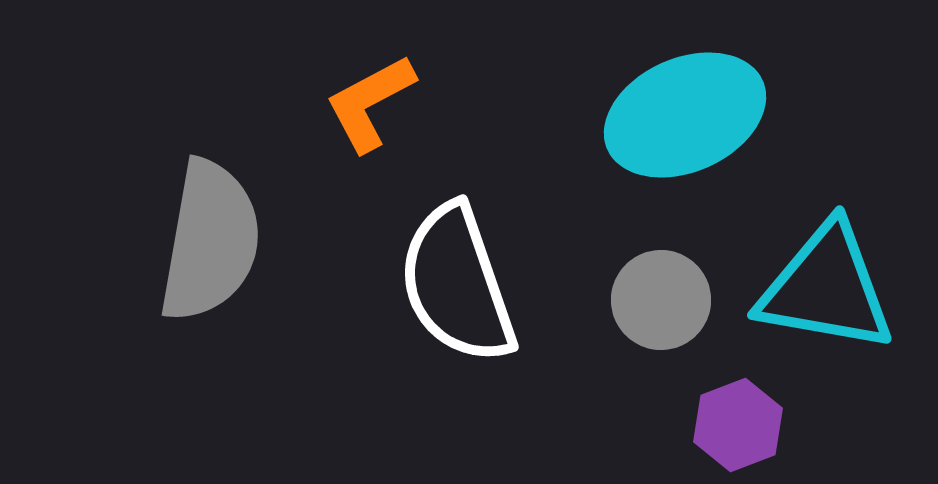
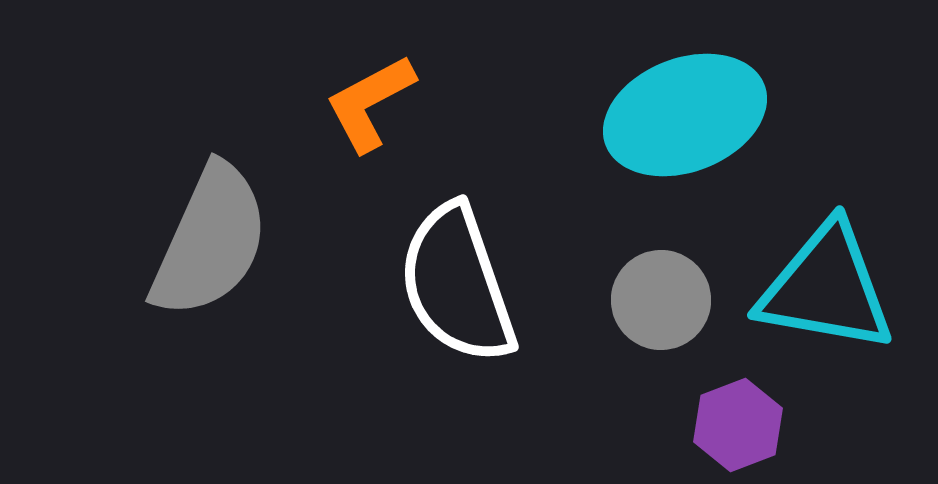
cyan ellipse: rotated 3 degrees clockwise
gray semicircle: rotated 14 degrees clockwise
